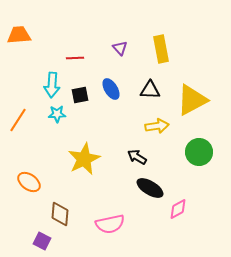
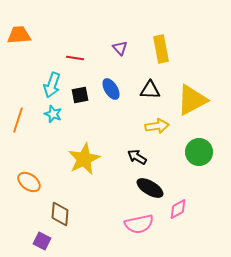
red line: rotated 12 degrees clockwise
cyan arrow: rotated 15 degrees clockwise
cyan star: moved 4 px left; rotated 24 degrees clockwise
orange line: rotated 15 degrees counterclockwise
pink semicircle: moved 29 px right
